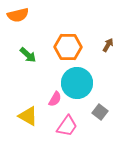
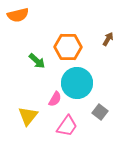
brown arrow: moved 6 px up
green arrow: moved 9 px right, 6 px down
yellow triangle: rotated 40 degrees clockwise
